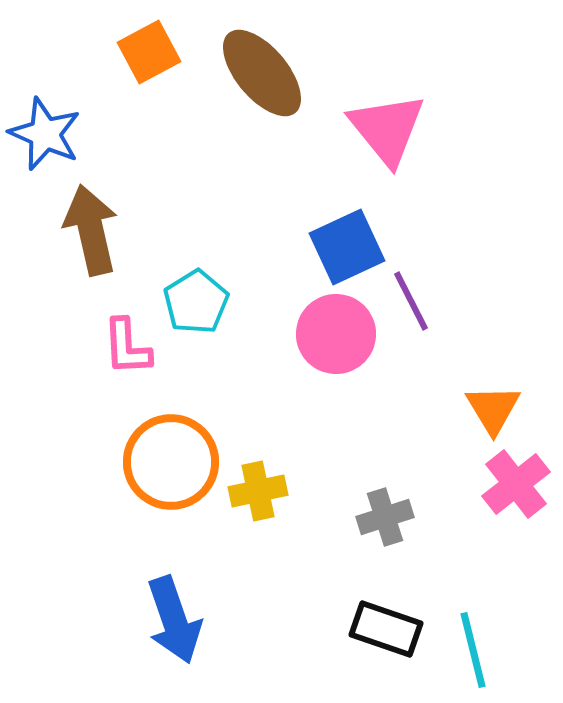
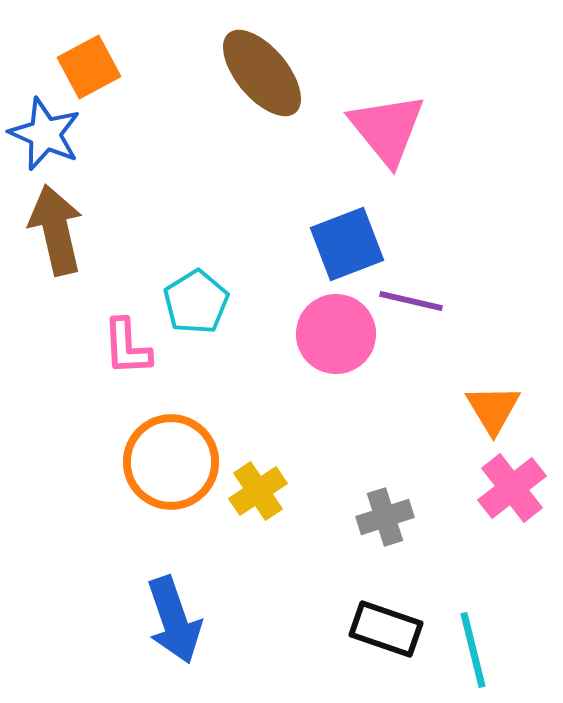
orange square: moved 60 px left, 15 px down
brown arrow: moved 35 px left
blue square: moved 3 px up; rotated 4 degrees clockwise
purple line: rotated 50 degrees counterclockwise
pink cross: moved 4 px left, 4 px down
yellow cross: rotated 22 degrees counterclockwise
